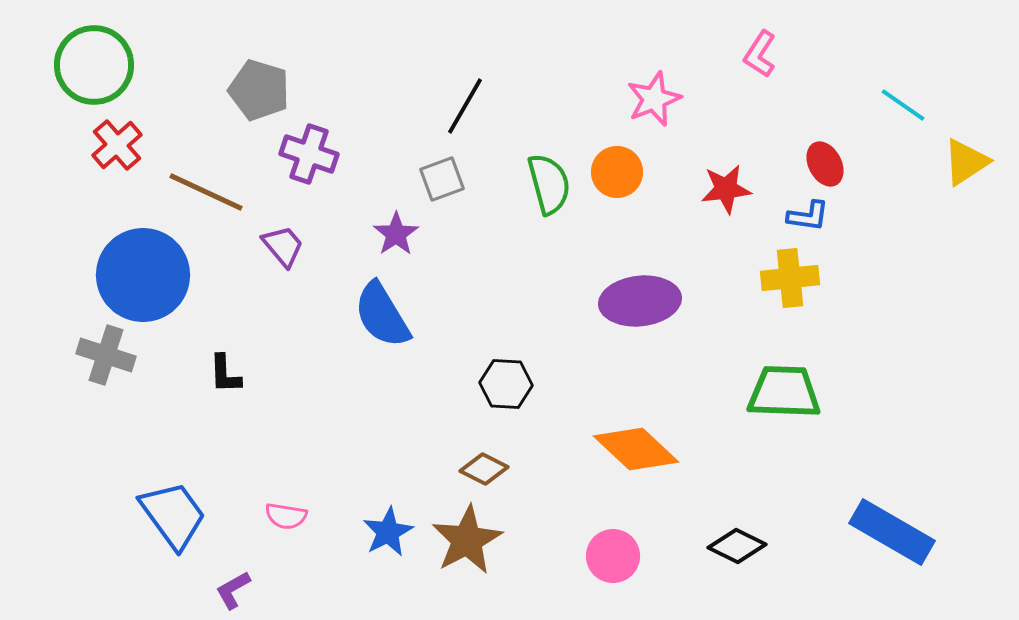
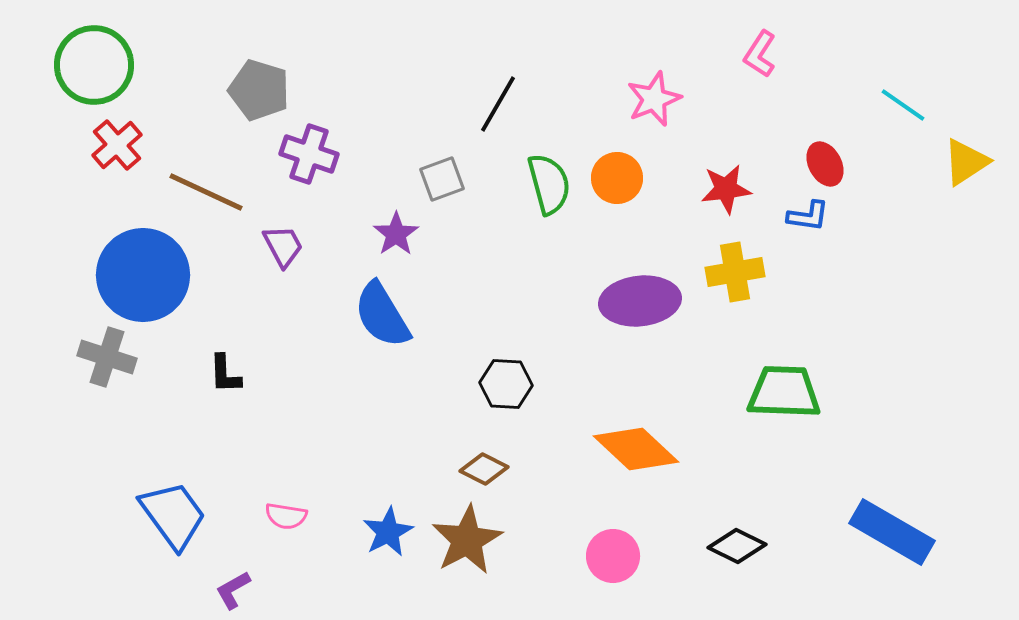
black line: moved 33 px right, 2 px up
orange circle: moved 6 px down
purple trapezoid: rotated 12 degrees clockwise
yellow cross: moved 55 px left, 6 px up; rotated 4 degrees counterclockwise
gray cross: moved 1 px right, 2 px down
